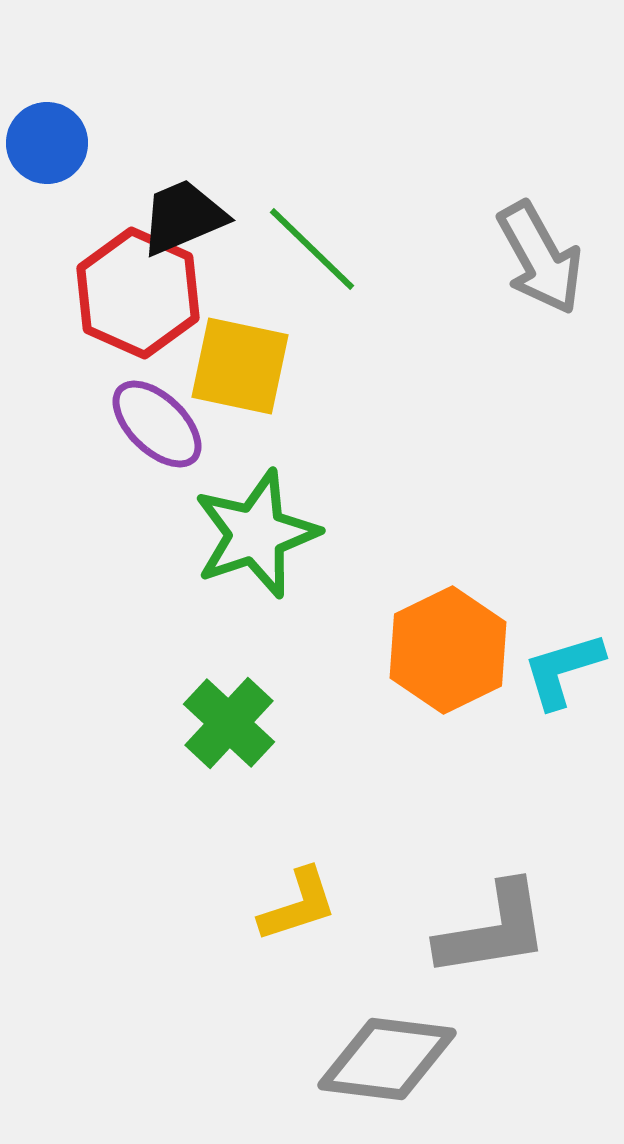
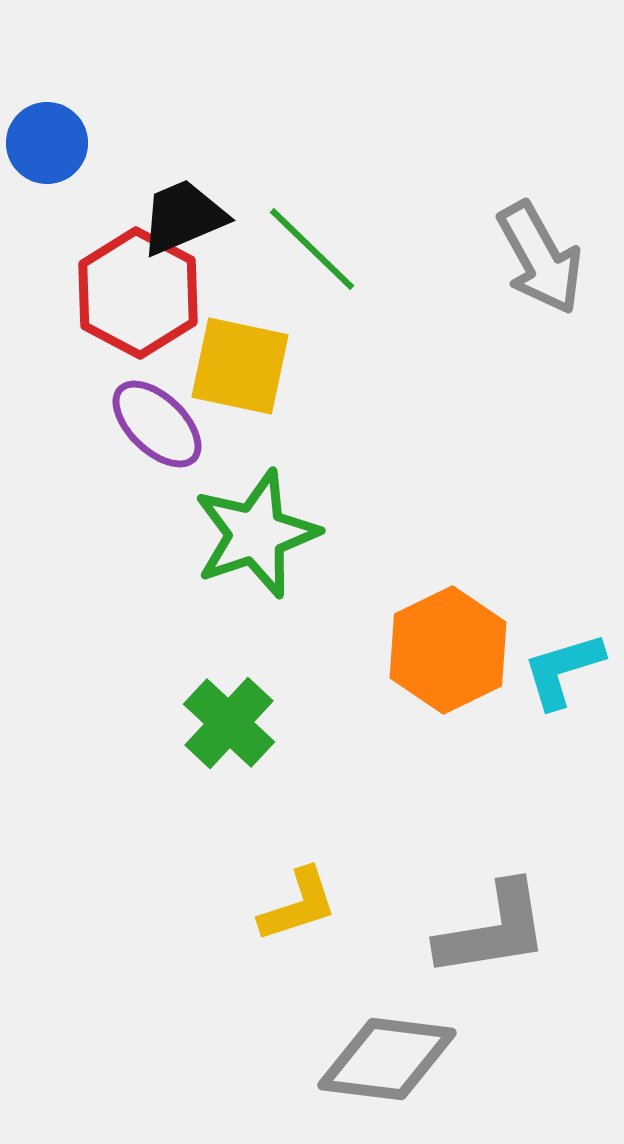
red hexagon: rotated 4 degrees clockwise
